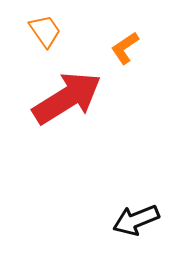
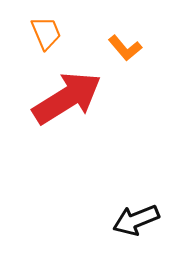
orange trapezoid: moved 1 px right, 2 px down; rotated 12 degrees clockwise
orange L-shape: rotated 96 degrees counterclockwise
